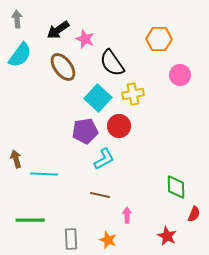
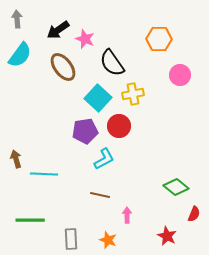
green diamond: rotated 50 degrees counterclockwise
